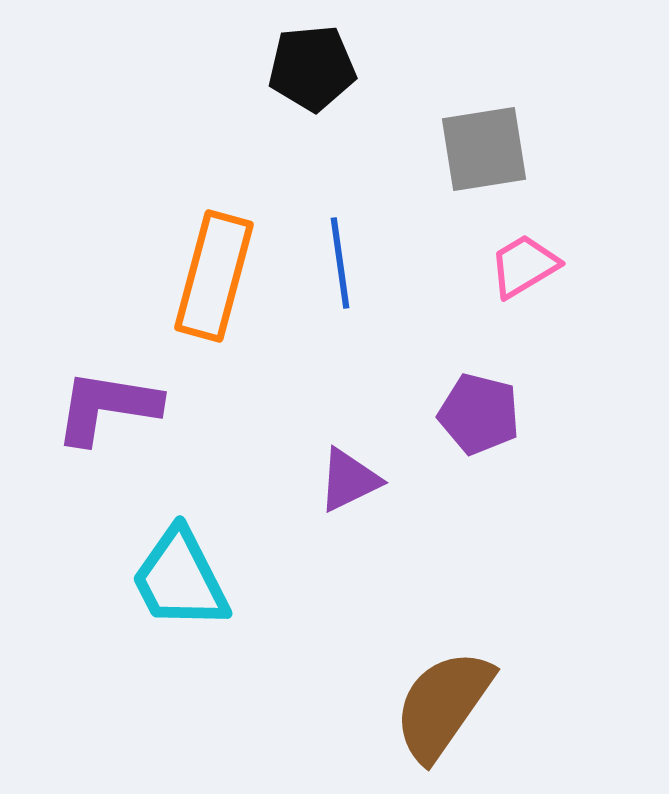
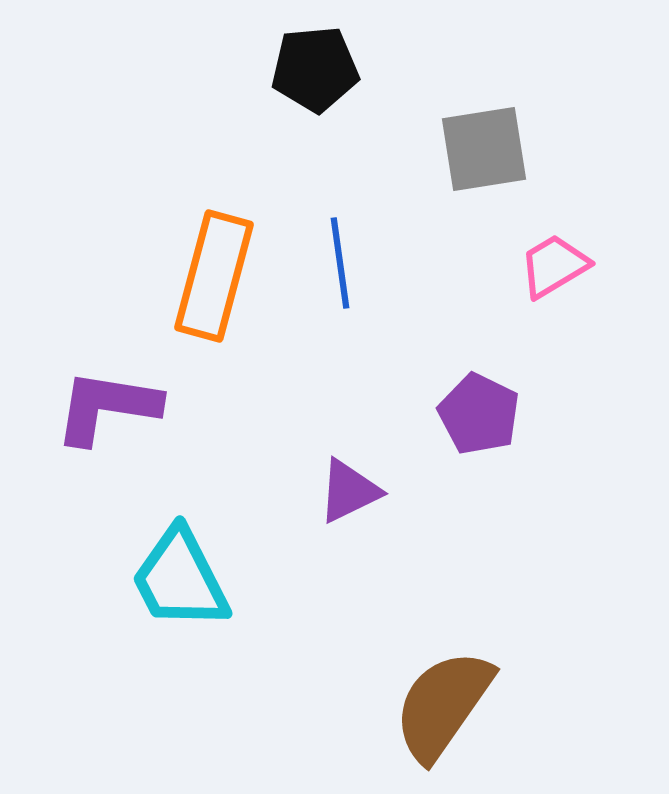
black pentagon: moved 3 px right, 1 px down
pink trapezoid: moved 30 px right
purple pentagon: rotated 12 degrees clockwise
purple triangle: moved 11 px down
